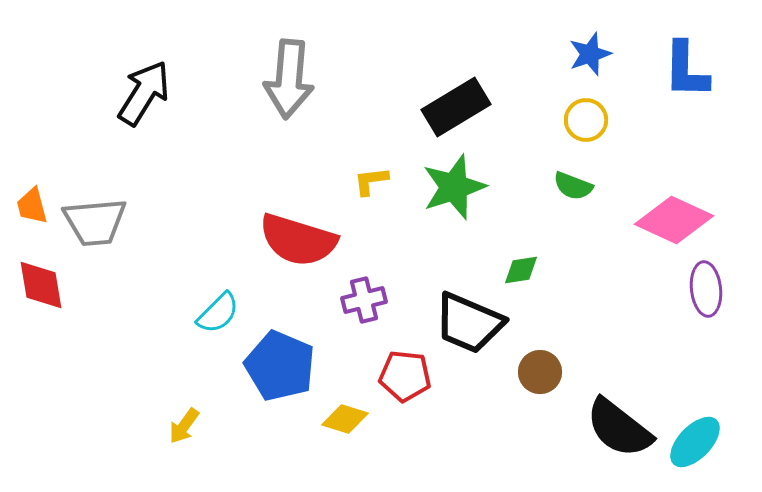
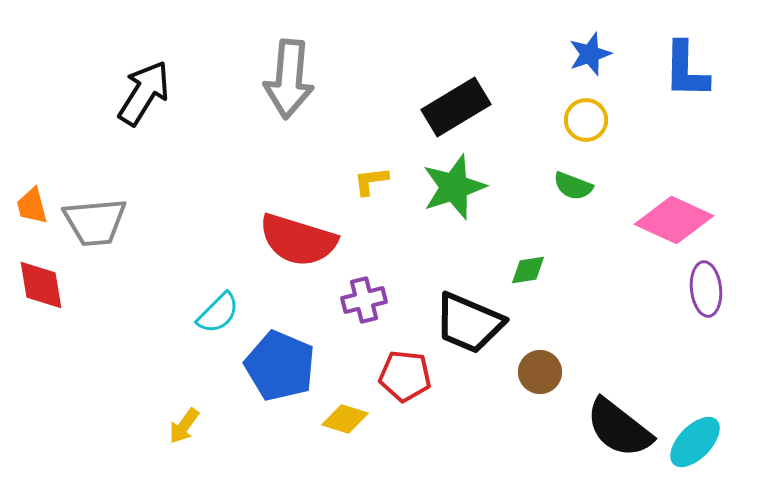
green diamond: moved 7 px right
